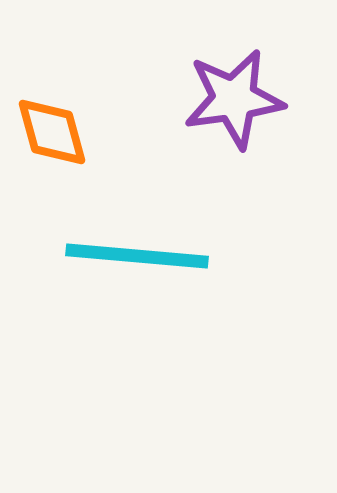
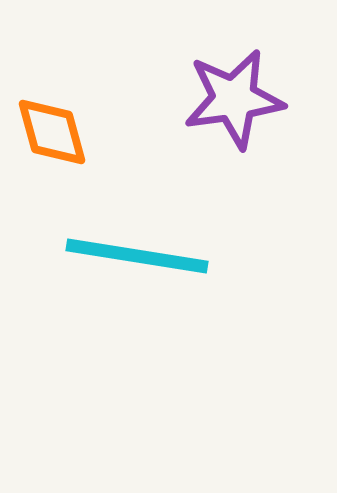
cyan line: rotated 4 degrees clockwise
